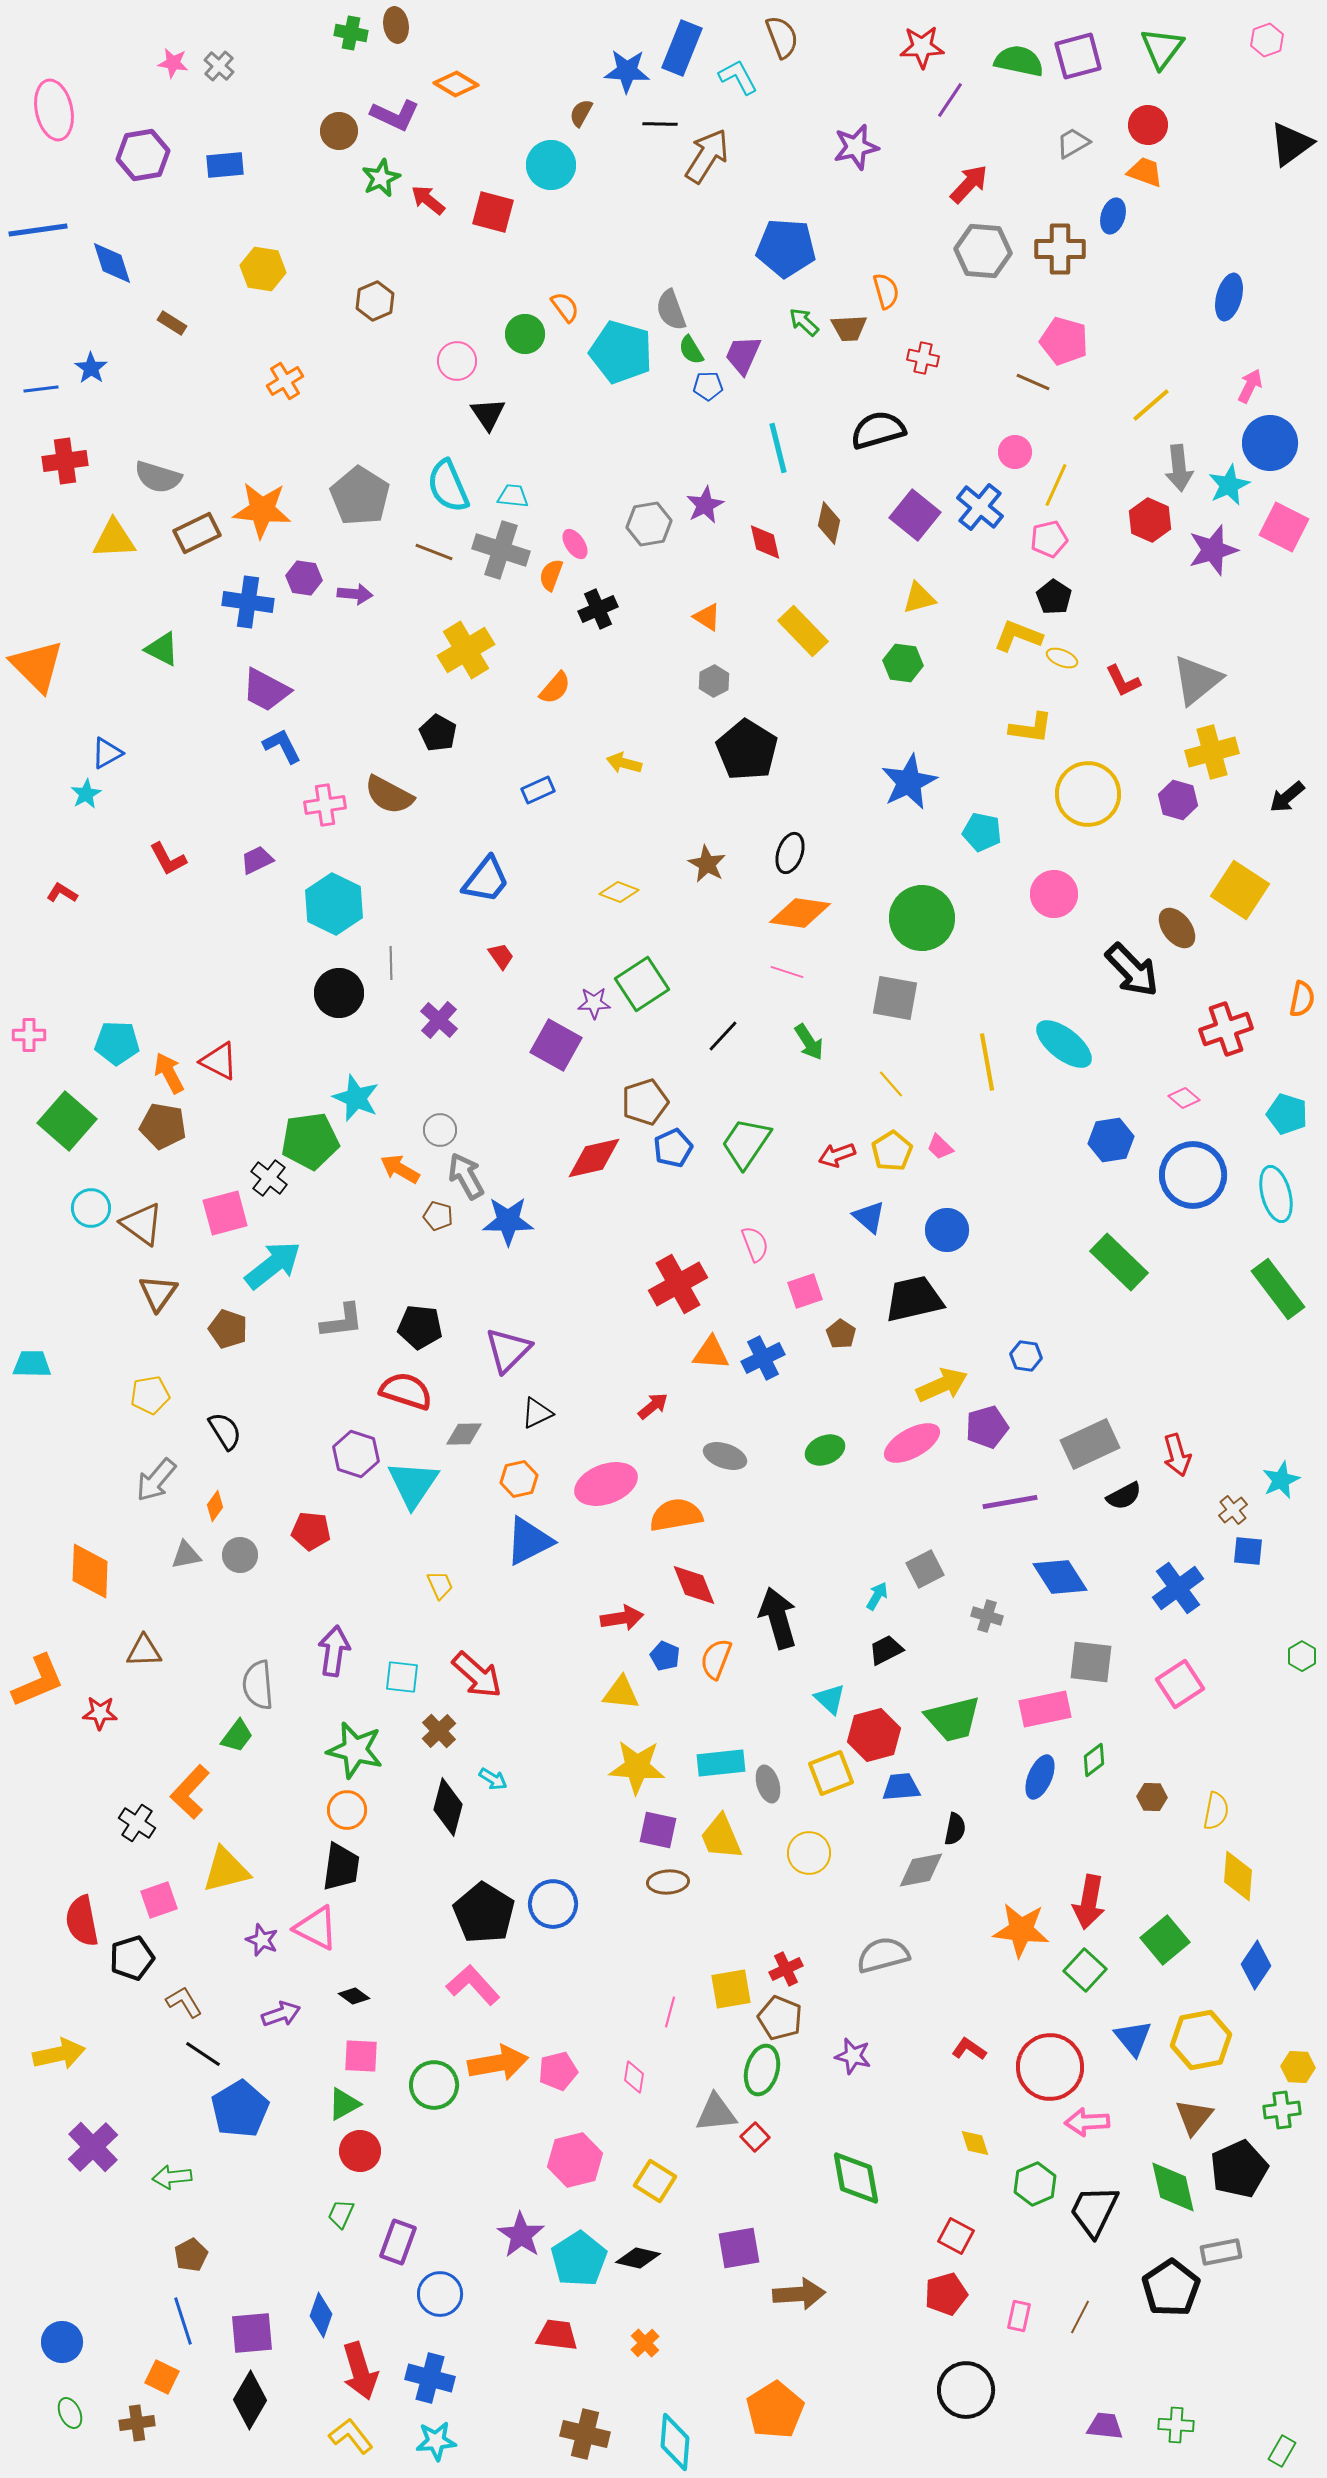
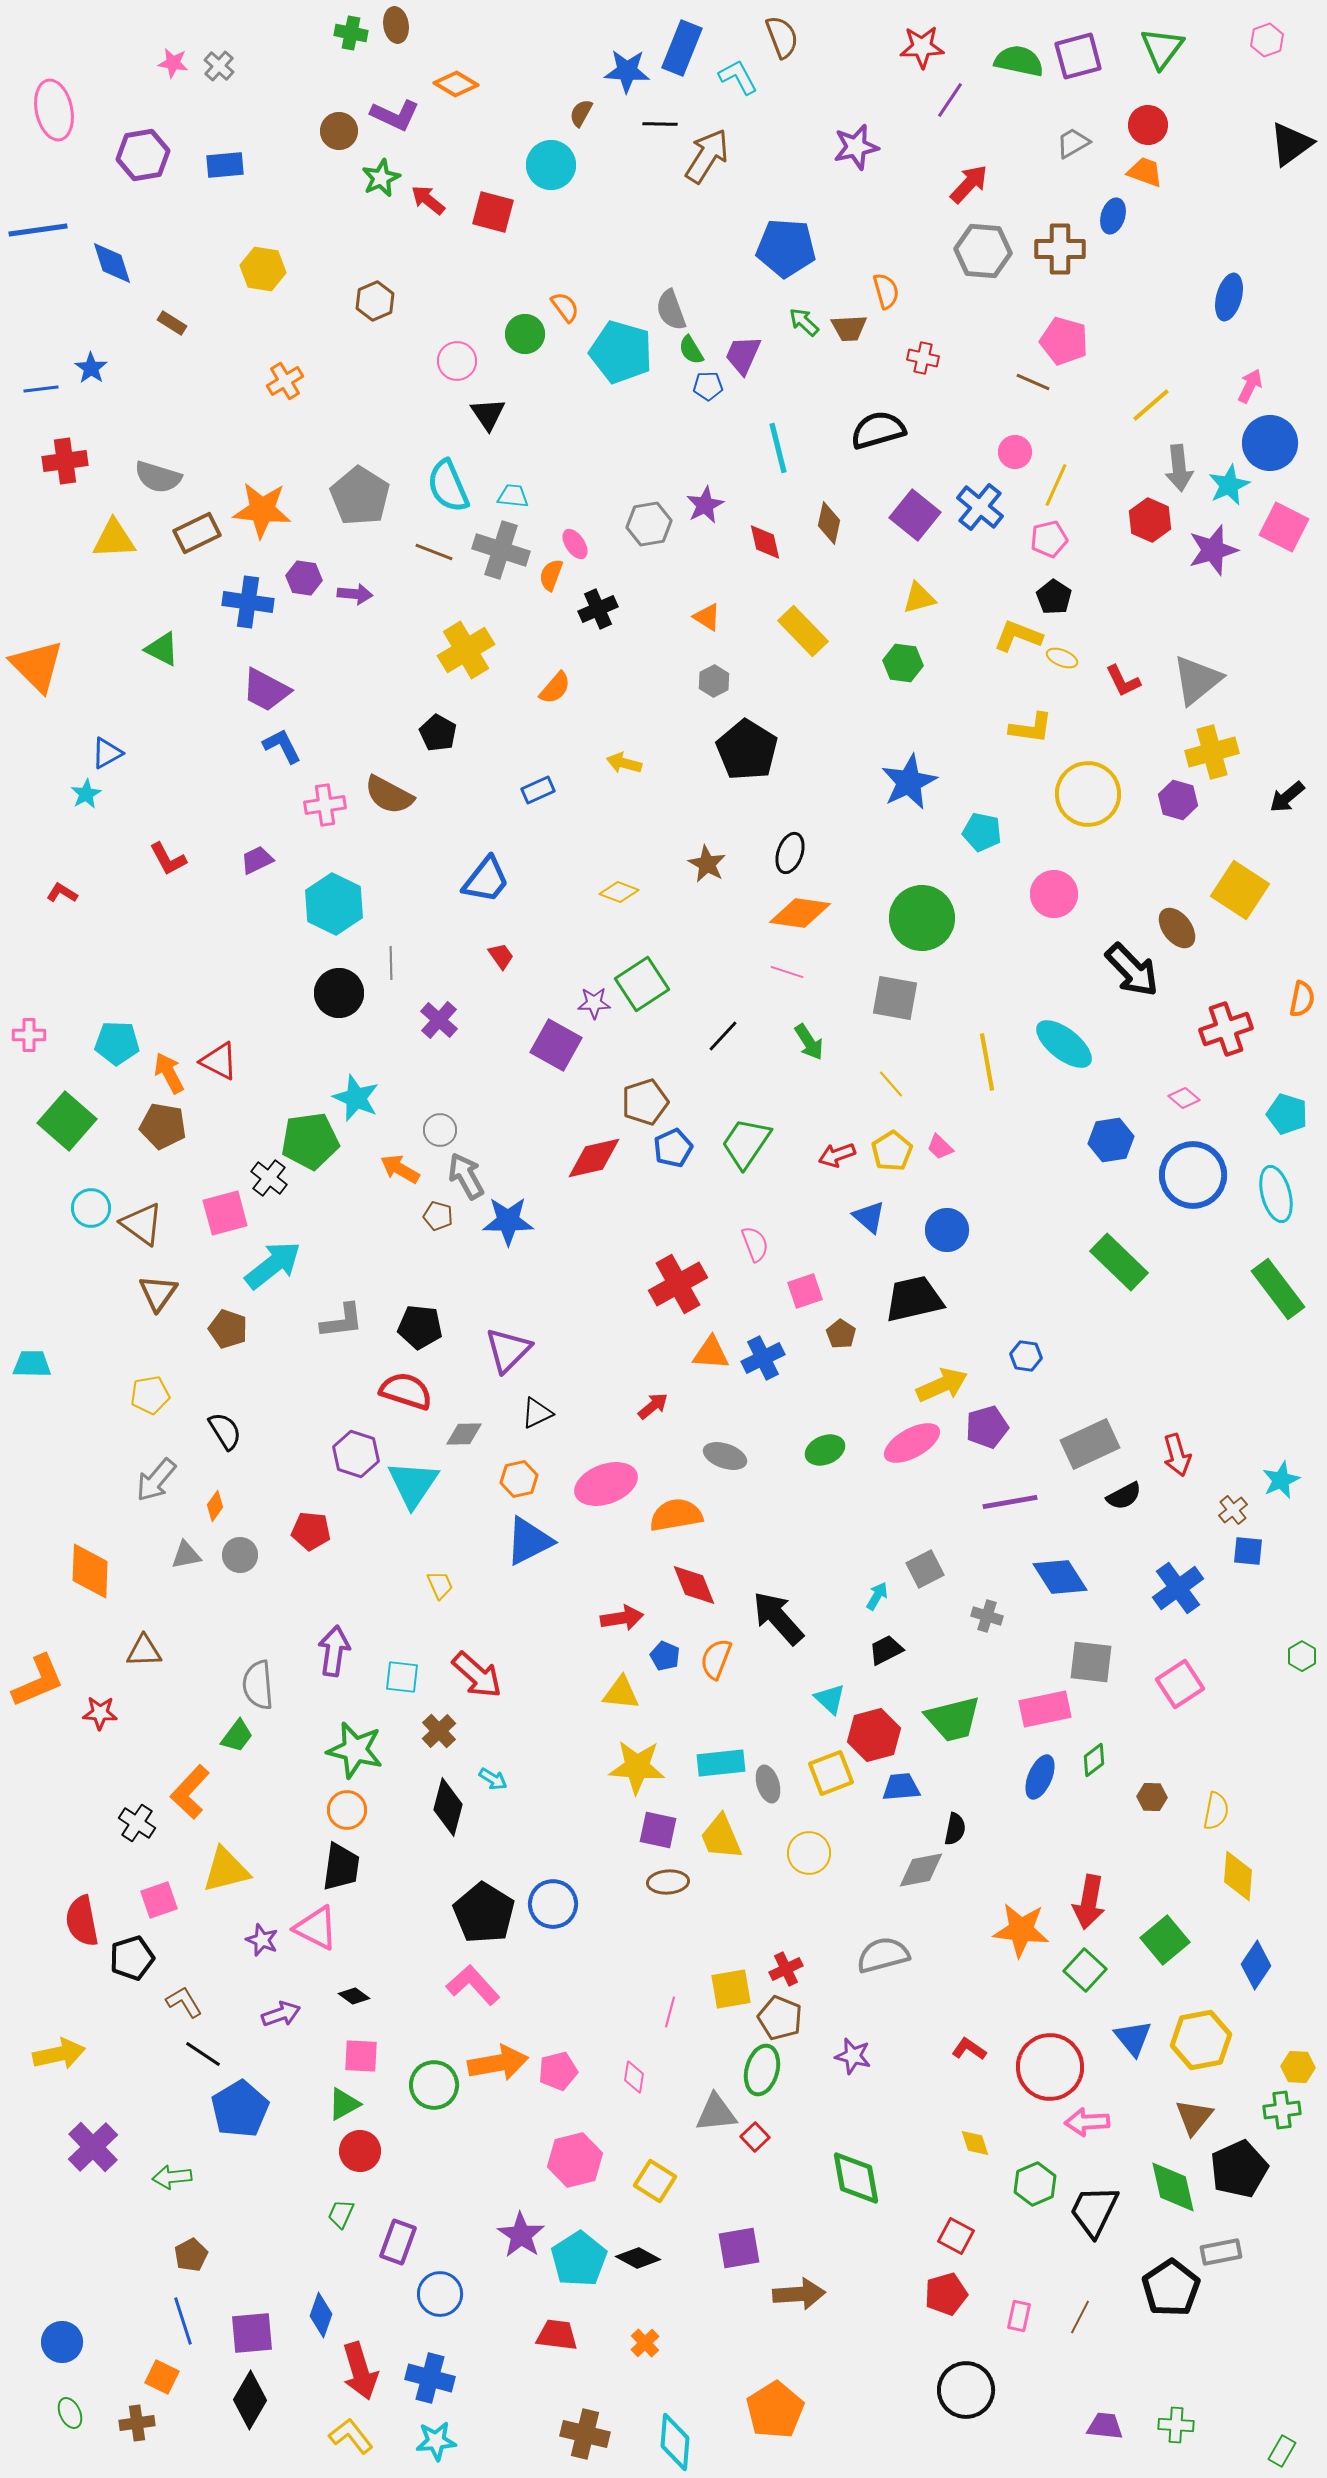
black arrow at (778, 1618): rotated 26 degrees counterclockwise
black diamond at (638, 2258): rotated 15 degrees clockwise
